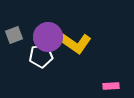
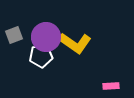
purple circle: moved 2 px left
